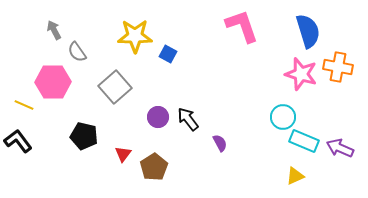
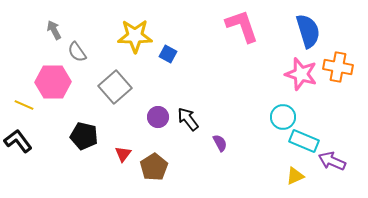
purple arrow: moved 8 px left, 13 px down
